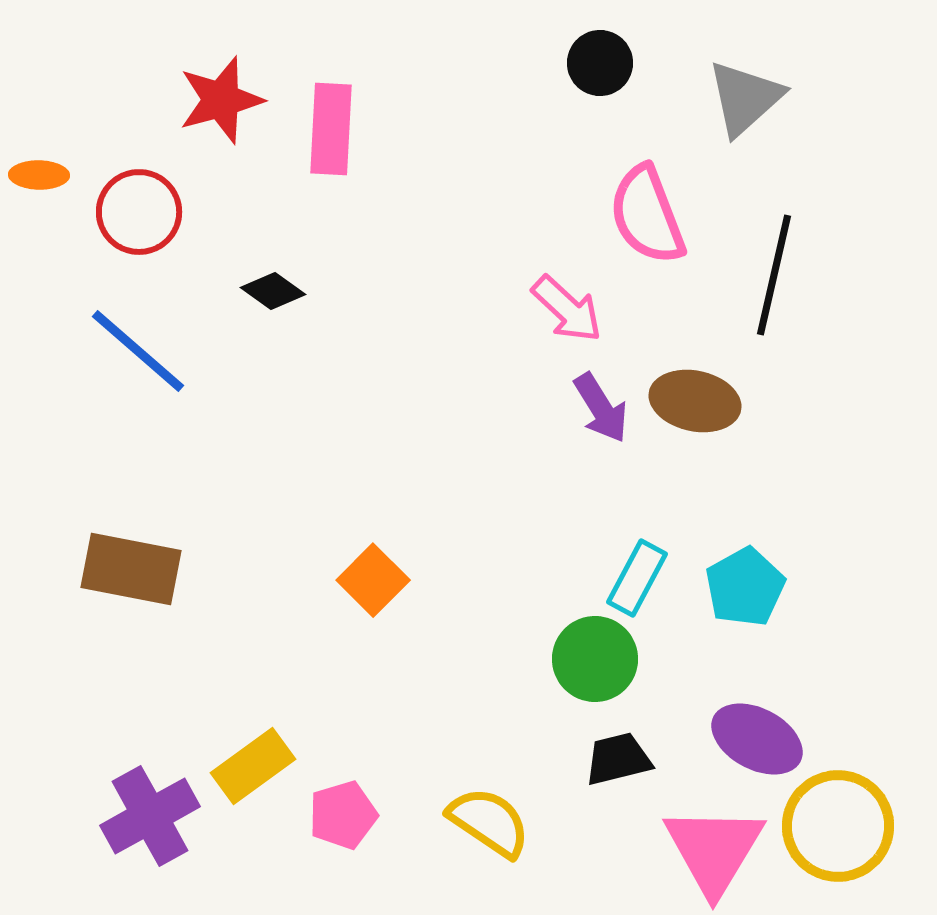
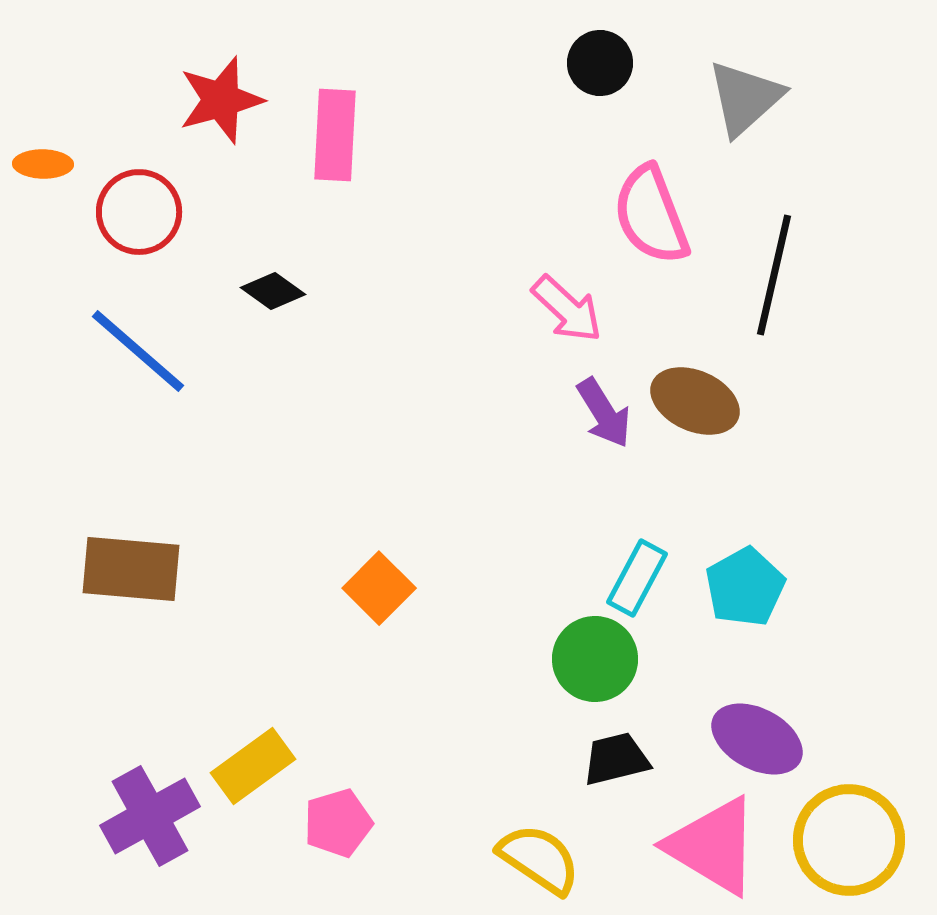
pink rectangle: moved 4 px right, 6 px down
orange ellipse: moved 4 px right, 11 px up
pink semicircle: moved 4 px right
brown ellipse: rotated 12 degrees clockwise
purple arrow: moved 3 px right, 5 px down
brown rectangle: rotated 6 degrees counterclockwise
orange square: moved 6 px right, 8 px down
black trapezoid: moved 2 px left
pink pentagon: moved 5 px left, 8 px down
yellow semicircle: moved 50 px right, 37 px down
yellow circle: moved 11 px right, 14 px down
pink triangle: moved 1 px left, 4 px up; rotated 30 degrees counterclockwise
